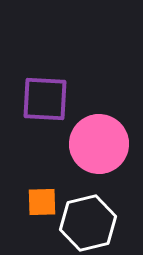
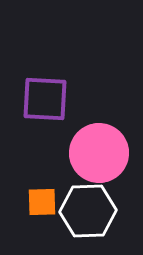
pink circle: moved 9 px down
white hexagon: moved 12 px up; rotated 12 degrees clockwise
